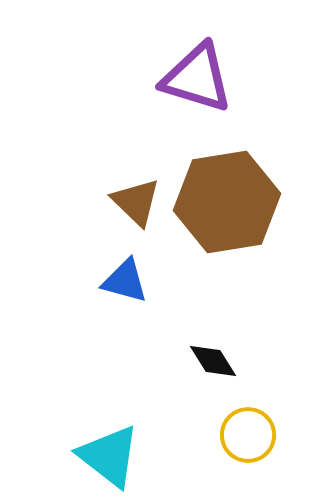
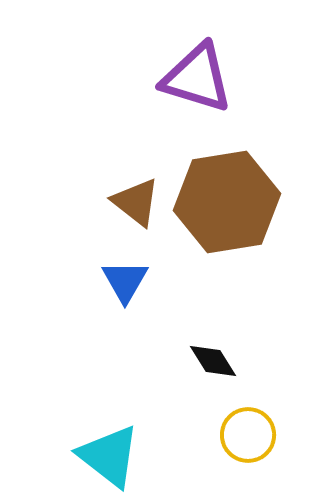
brown triangle: rotated 6 degrees counterclockwise
blue triangle: rotated 45 degrees clockwise
